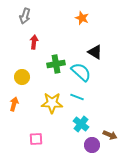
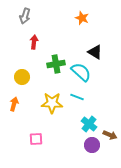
cyan cross: moved 8 px right
